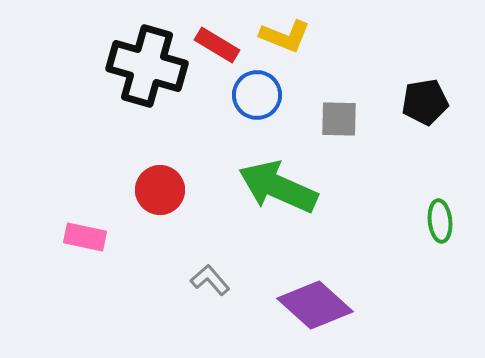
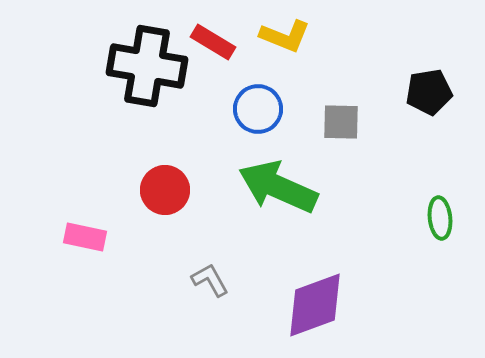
red rectangle: moved 4 px left, 3 px up
black cross: rotated 6 degrees counterclockwise
blue circle: moved 1 px right, 14 px down
black pentagon: moved 4 px right, 10 px up
gray square: moved 2 px right, 3 px down
red circle: moved 5 px right
green ellipse: moved 3 px up
gray L-shape: rotated 12 degrees clockwise
purple diamond: rotated 62 degrees counterclockwise
